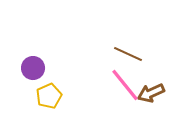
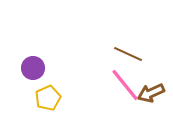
yellow pentagon: moved 1 px left, 2 px down
